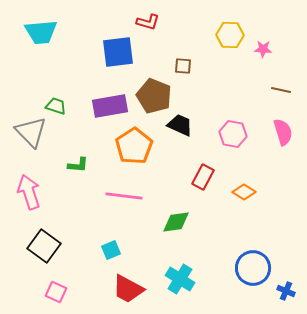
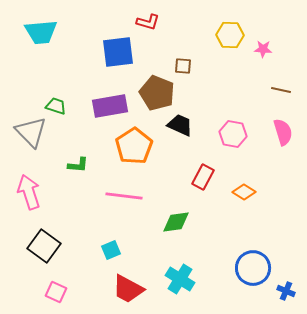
brown pentagon: moved 3 px right, 3 px up
